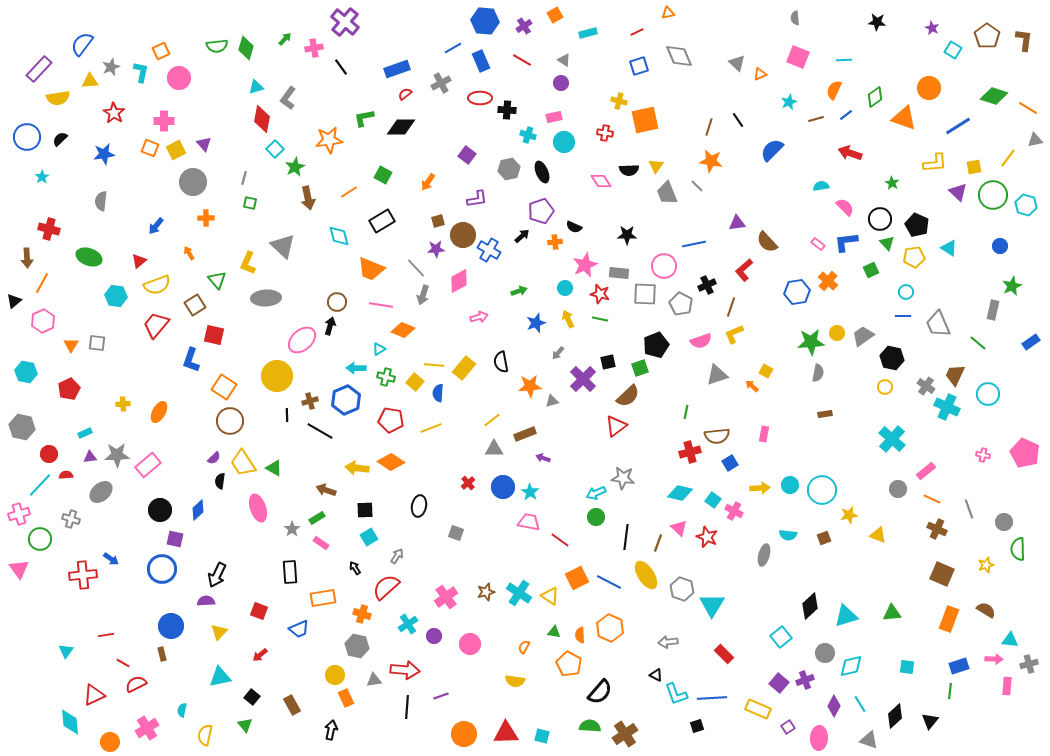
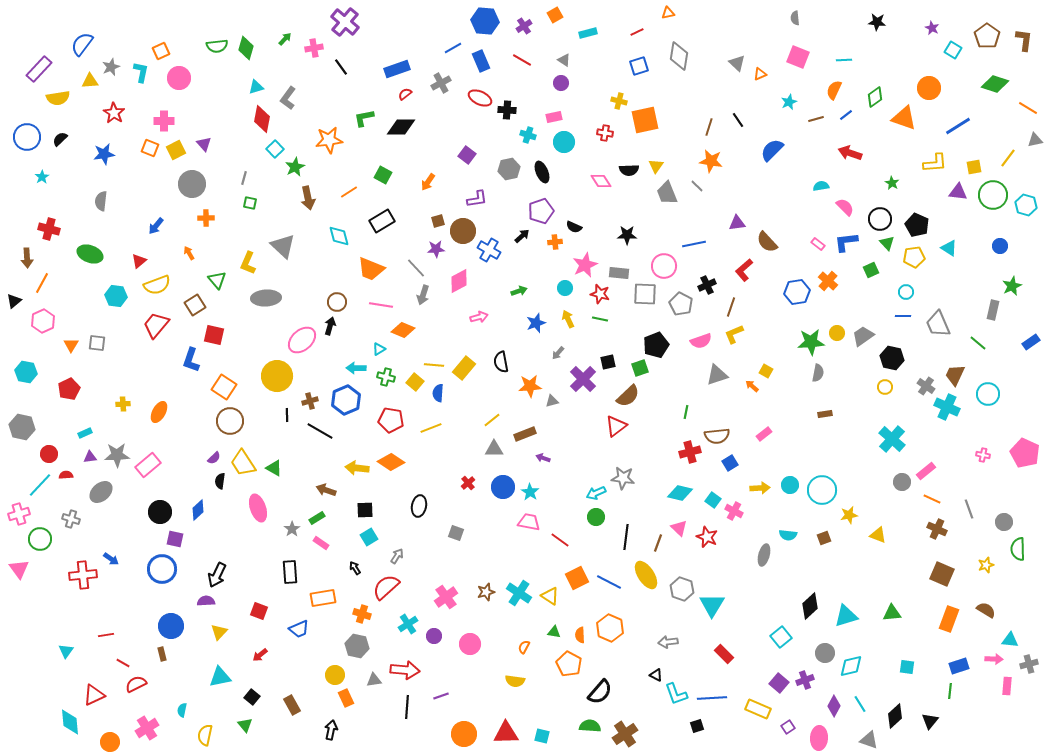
gray diamond at (679, 56): rotated 32 degrees clockwise
green diamond at (994, 96): moved 1 px right, 12 px up
red ellipse at (480, 98): rotated 25 degrees clockwise
gray circle at (193, 182): moved 1 px left, 2 px down
purple triangle at (958, 192): rotated 36 degrees counterclockwise
brown circle at (463, 235): moved 4 px up
green ellipse at (89, 257): moved 1 px right, 3 px up
pink rectangle at (764, 434): rotated 42 degrees clockwise
gray circle at (898, 489): moved 4 px right, 7 px up
black circle at (160, 510): moved 2 px down
